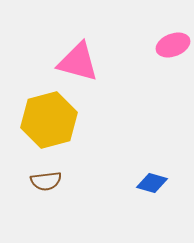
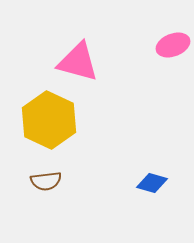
yellow hexagon: rotated 20 degrees counterclockwise
